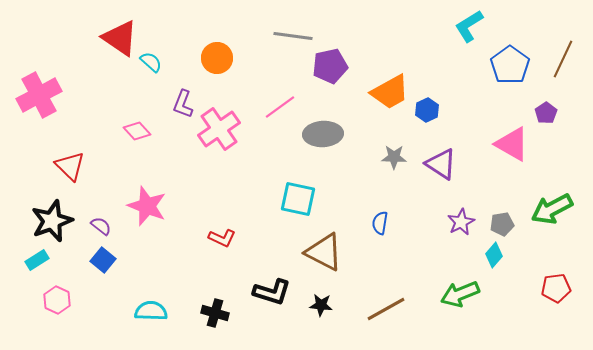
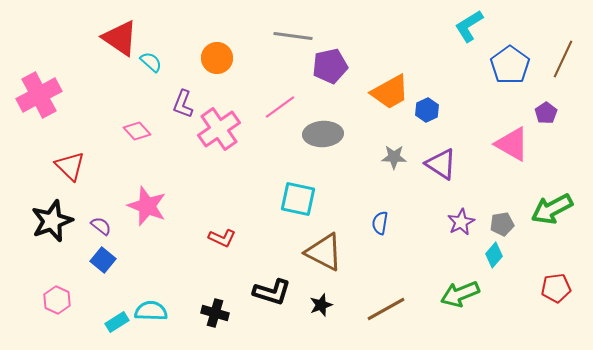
cyan rectangle at (37, 260): moved 80 px right, 62 px down
black star at (321, 305): rotated 25 degrees counterclockwise
